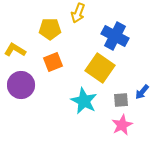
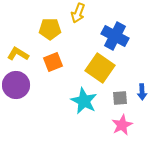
yellow L-shape: moved 3 px right, 4 px down
purple circle: moved 5 px left
blue arrow: rotated 42 degrees counterclockwise
gray square: moved 1 px left, 2 px up
